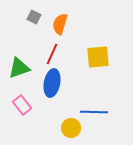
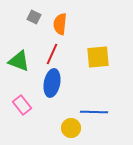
orange semicircle: rotated 10 degrees counterclockwise
green triangle: moved 7 px up; rotated 40 degrees clockwise
